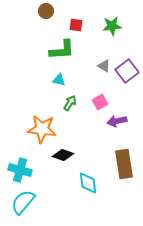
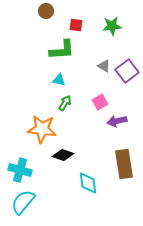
green arrow: moved 5 px left
